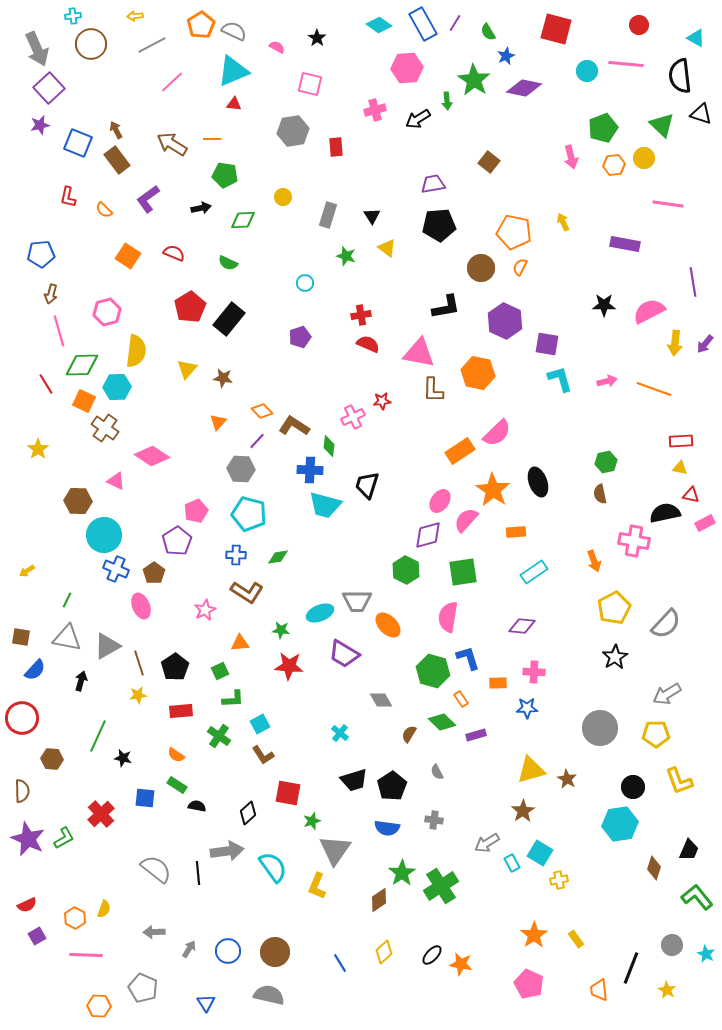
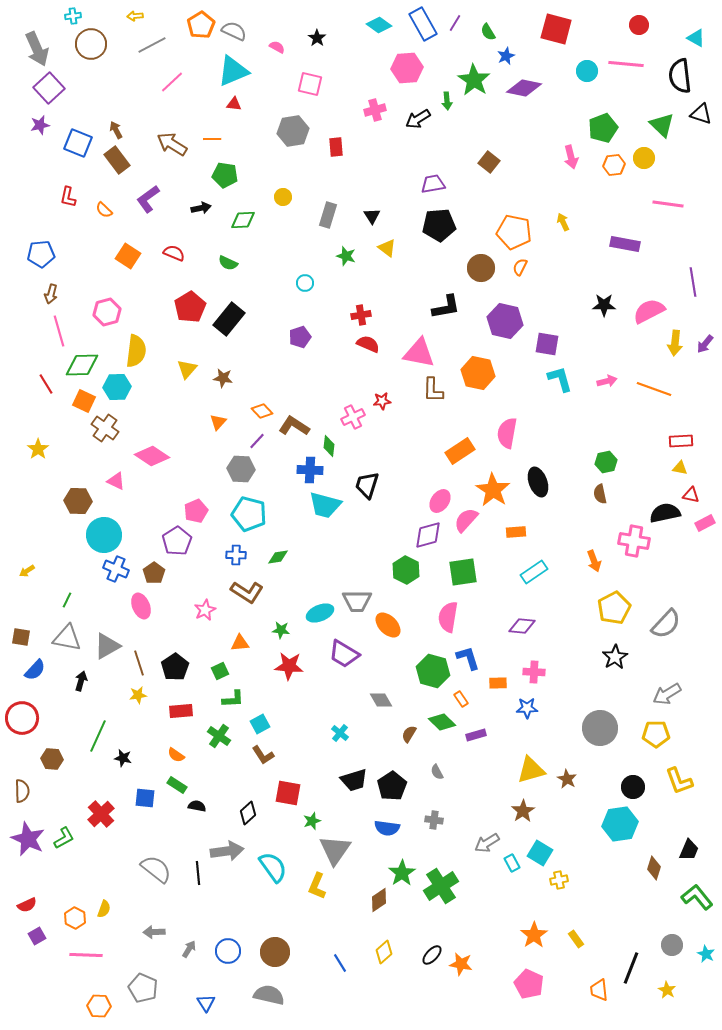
purple hexagon at (505, 321): rotated 12 degrees counterclockwise
pink semicircle at (497, 433): moved 10 px right; rotated 144 degrees clockwise
